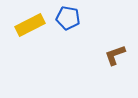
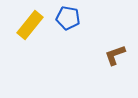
yellow rectangle: rotated 24 degrees counterclockwise
